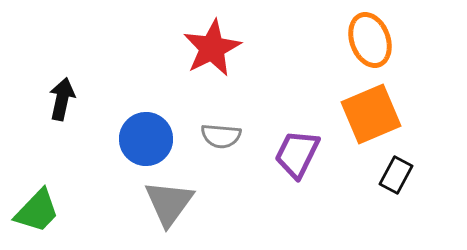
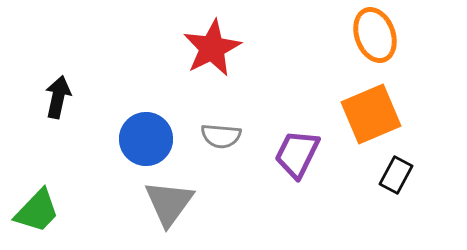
orange ellipse: moved 5 px right, 5 px up
black arrow: moved 4 px left, 2 px up
